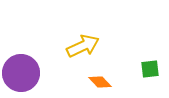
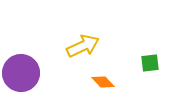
green square: moved 6 px up
orange diamond: moved 3 px right
